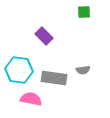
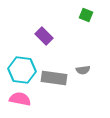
green square: moved 2 px right, 3 px down; rotated 24 degrees clockwise
cyan hexagon: moved 3 px right
pink semicircle: moved 11 px left
